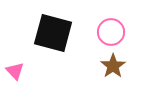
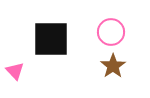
black square: moved 2 px left, 6 px down; rotated 15 degrees counterclockwise
